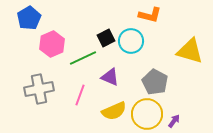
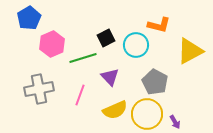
orange L-shape: moved 9 px right, 10 px down
cyan circle: moved 5 px right, 4 px down
yellow triangle: rotated 44 degrees counterclockwise
green line: rotated 8 degrees clockwise
purple triangle: rotated 24 degrees clockwise
yellow semicircle: moved 1 px right, 1 px up
purple arrow: moved 1 px right, 1 px down; rotated 112 degrees clockwise
